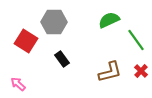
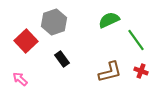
gray hexagon: rotated 20 degrees counterclockwise
red square: rotated 15 degrees clockwise
red cross: rotated 24 degrees counterclockwise
pink arrow: moved 2 px right, 5 px up
